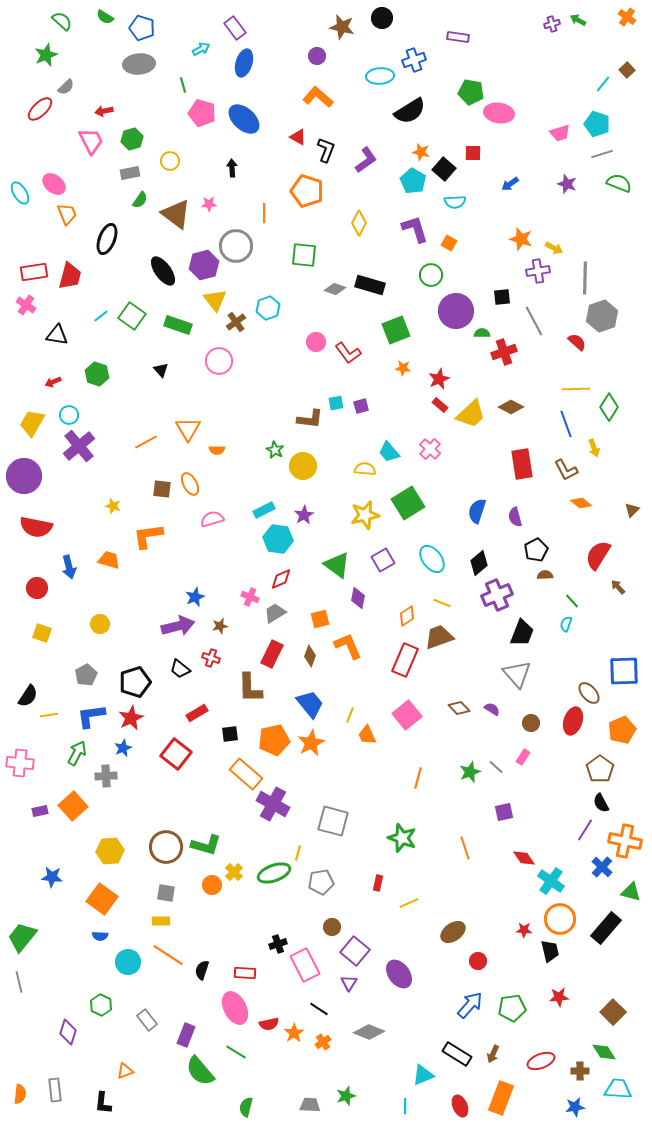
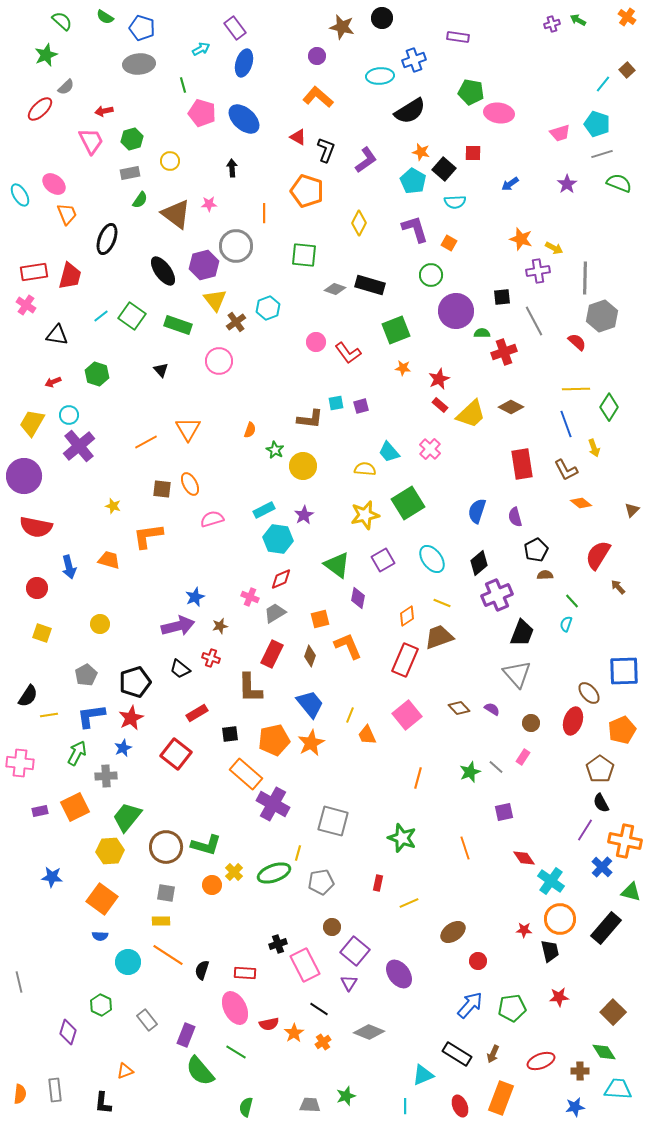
purple star at (567, 184): rotated 18 degrees clockwise
cyan ellipse at (20, 193): moved 2 px down
orange semicircle at (217, 450): moved 33 px right, 20 px up; rotated 70 degrees counterclockwise
orange square at (73, 806): moved 2 px right, 1 px down; rotated 16 degrees clockwise
green trapezoid at (22, 937): moved 105 px right, 120 px up
